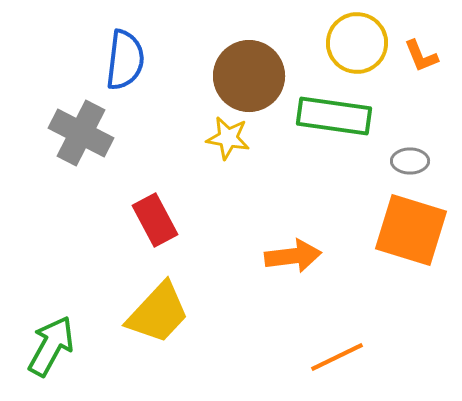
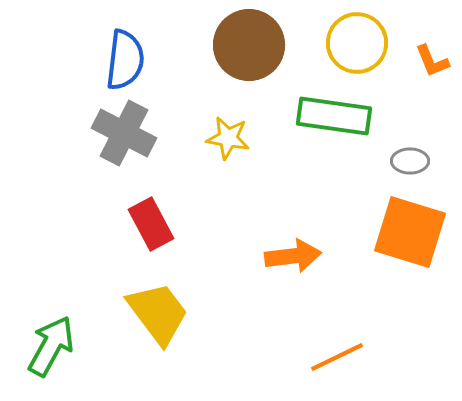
orange L-shape: moved 11 px right, 5 px down
brown circle: moved 31 px up
gray cross: moved 43 px right
red rectangle: moved 4 px left, 4 px down
orange square: moved 1 px left, 2 px down
yellow trapezoid: rotated 80 degrees counterclockwise
